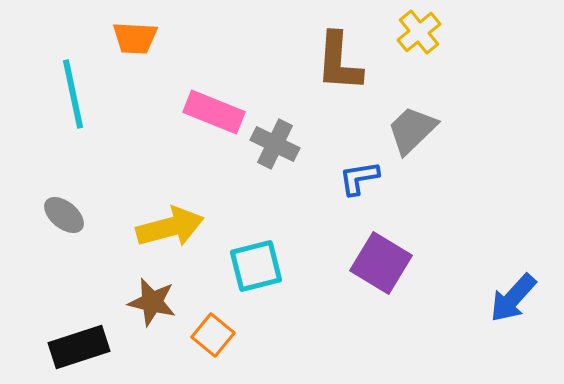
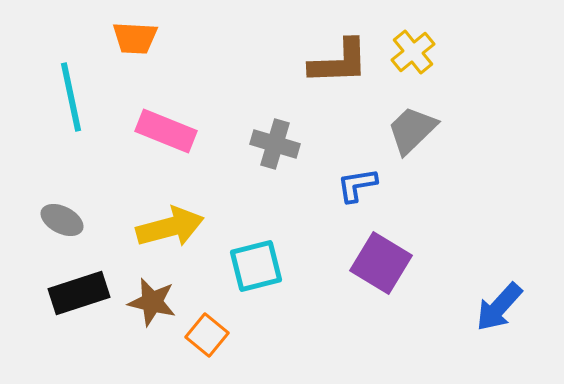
yellow cross: moved 6 px left, 20 px down
brown L-shape: rotated 96 degrees counterclockwise
cyan line: moved 2 px left, 3 px down
pink rectangle: moved 48 px left, 19 px down
gray cross: rotated 9 degrees counterclockwise
blue L-shape: moved 2 px left, 7 px down
gray ellipse: moved 2 px left, 5 px down; rotated 12 degrees counterclockwise
blue arrow: moved 14 px left, 9 px down
orange square: moved 6 px left
black rectangle: moved 54 px up
